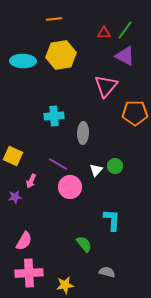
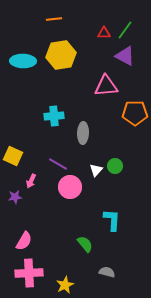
pink triangle: rotated 45 degrees clockwise
green semicircle: moved 1 px right
yellow star: rotated 18 degrees counterclockwise
